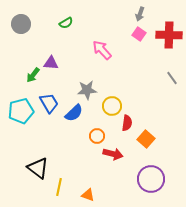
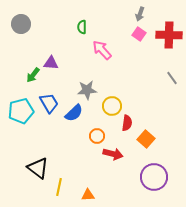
green semicircle: moved 16 px right, 4 px down; rotated 120 degrees clockwise
purple circle: moved 3 px right, 2 px up
orange triangle: rotated 24 degrees counterclockwise
